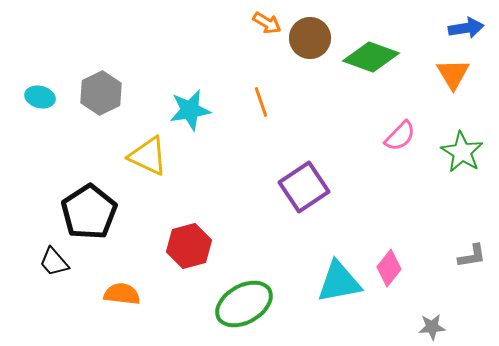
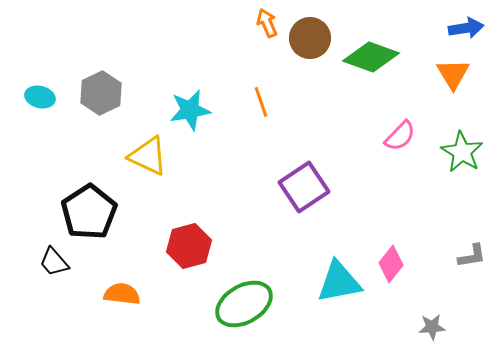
orange arrow: rotated 144 degrees counterclockwise
pink diamond: moved 2 px right, 4 px up
